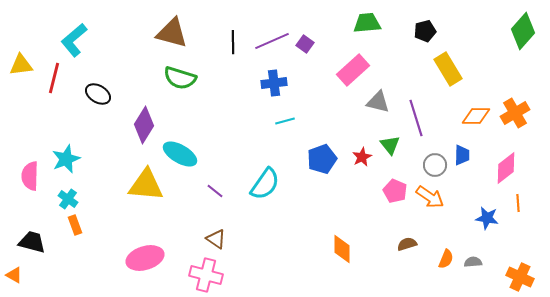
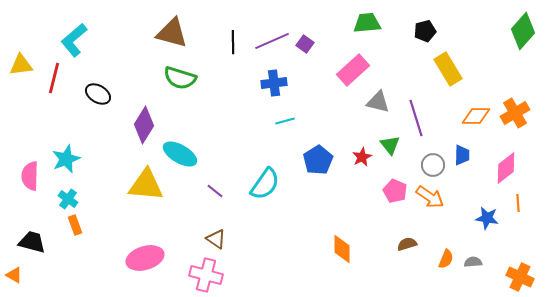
blue pentagon at (322, 159): moved 4 px left, 1 px down; rotated 12 degrees counterclockwise
gray circle at (435, 165): moved 2 px left
